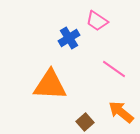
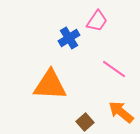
pink trapezoid: rotated 90 degrees counterclockwise
